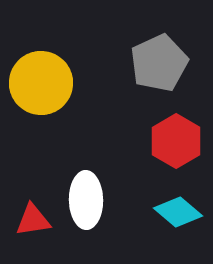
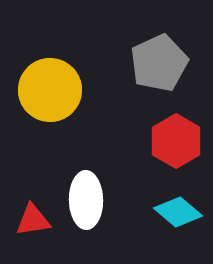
yellow circle: moved 9 px right, 7 px down
